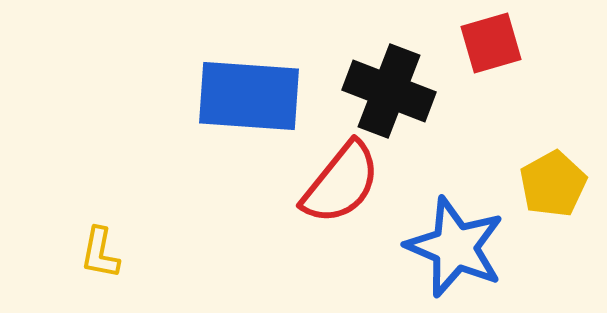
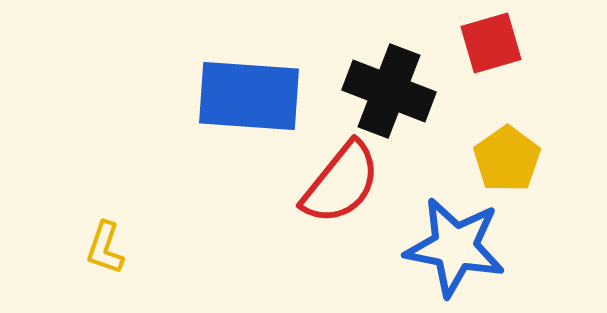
yellow pentagon: moved 46 px left, 25 px up; rotated 6 degrees counterclockwise
blue star: rotated 12 degrees counterclockwise
yellow L-shape: moved 5 px right, 5 px up; rotated 8 degrees clockwise
